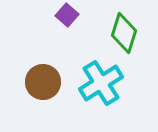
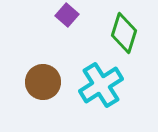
cyan cross: moved 2 px down
